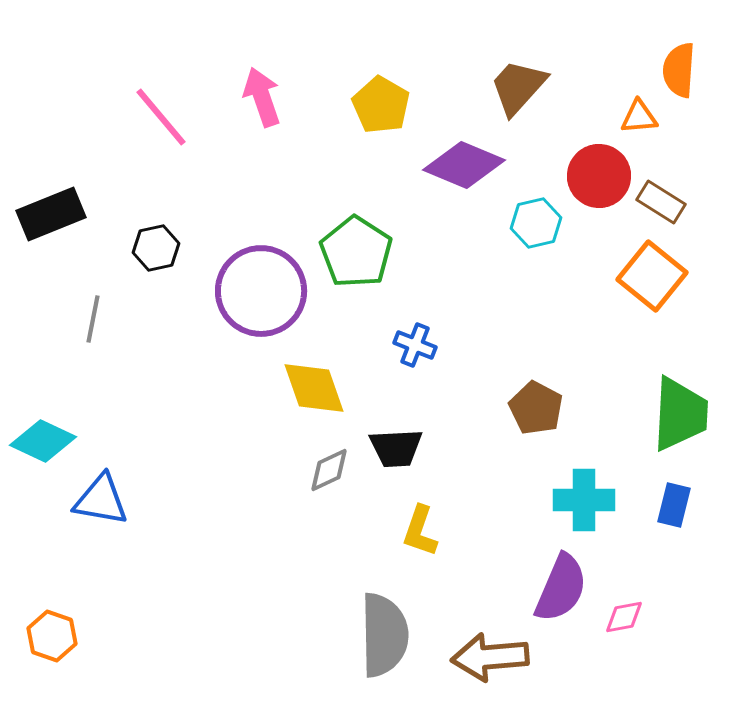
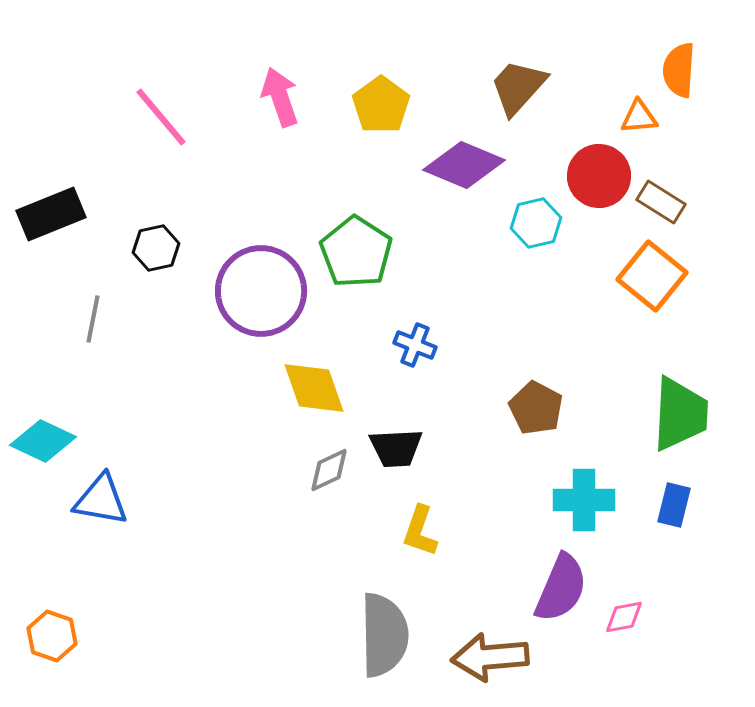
pink arrow: moved 18 px right
yellow pentagon: rotated 6 degrees clockwise
